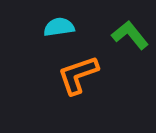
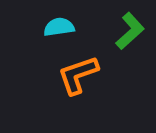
green L-shape: moved 4 px up; rotated 87 degrees clockwise
